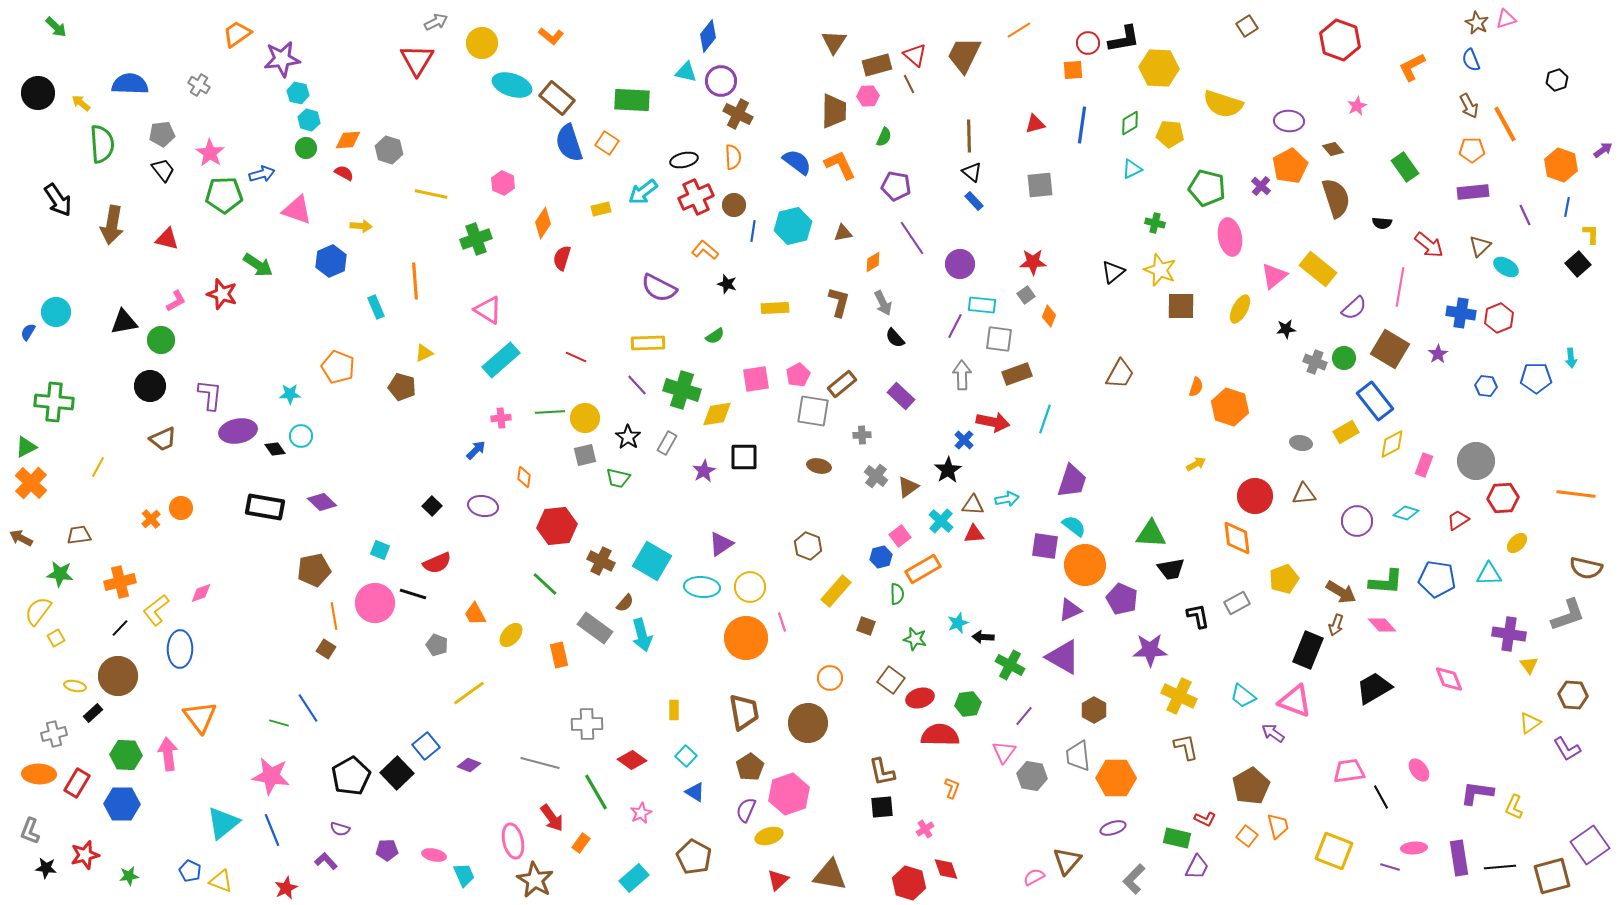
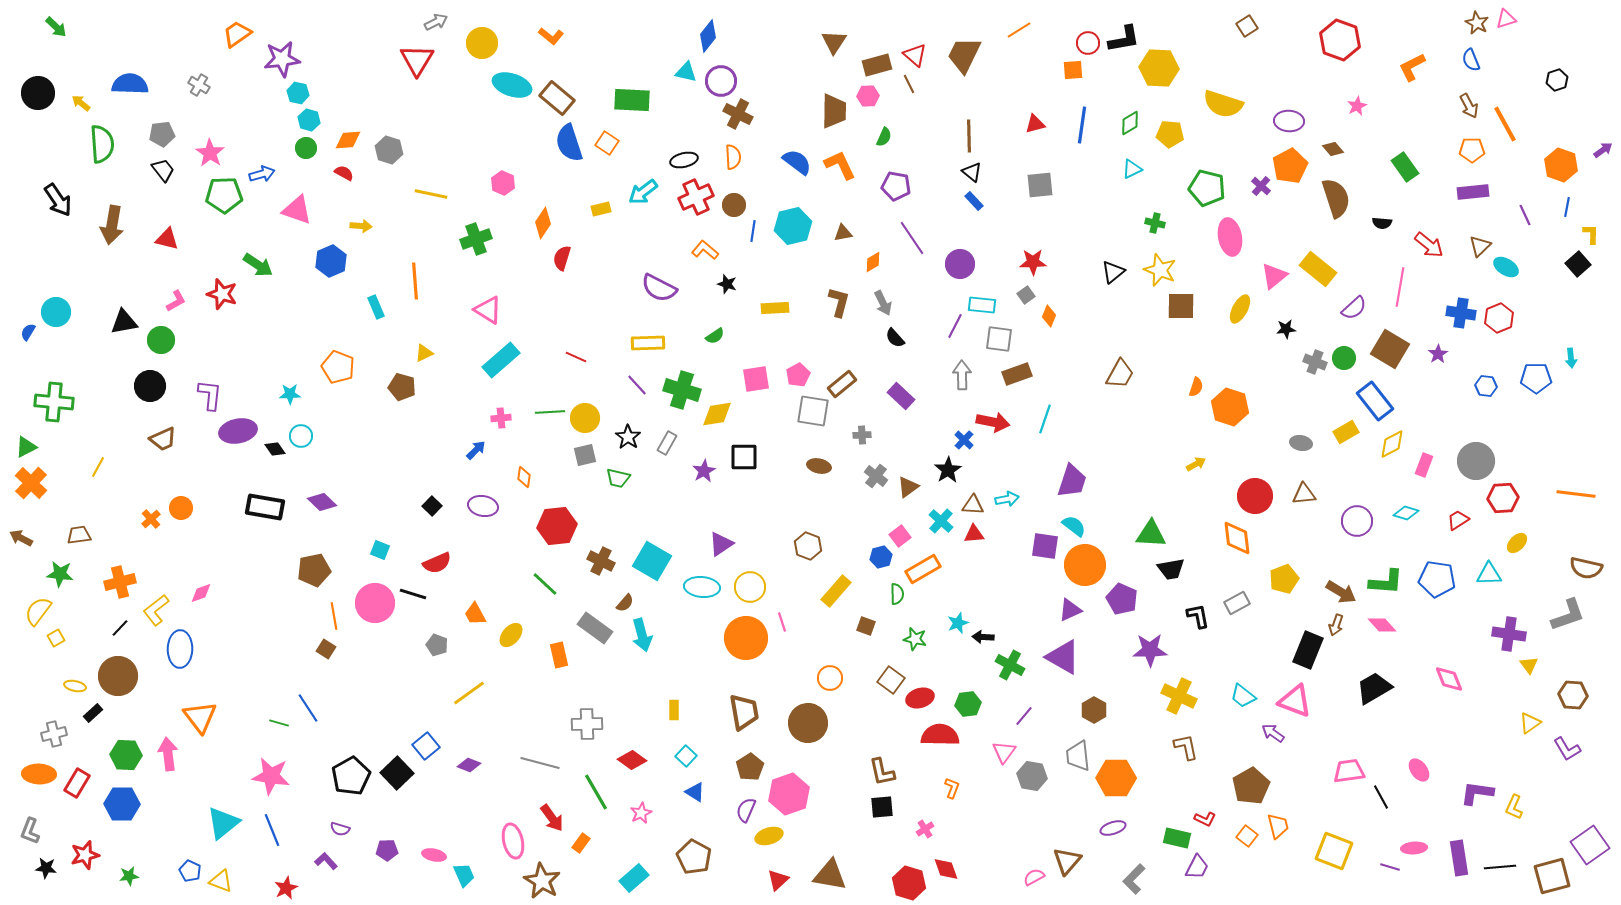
brown star at (535, 880): moved 7 px right, 1 px down
